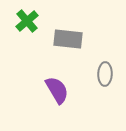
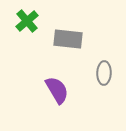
gray ellipse: moved 1 px left, 1 px up
